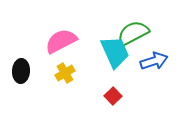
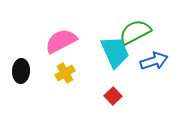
green semicircle: moved 2 px right, 1 px up
